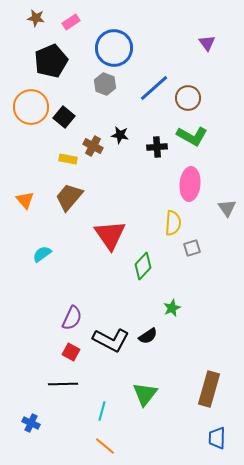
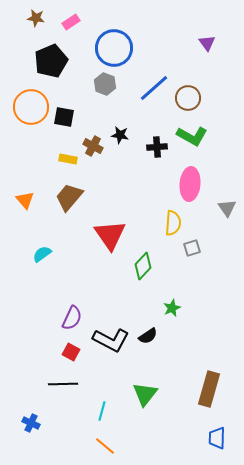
black square: rotated 30 degrees counterclockwise
